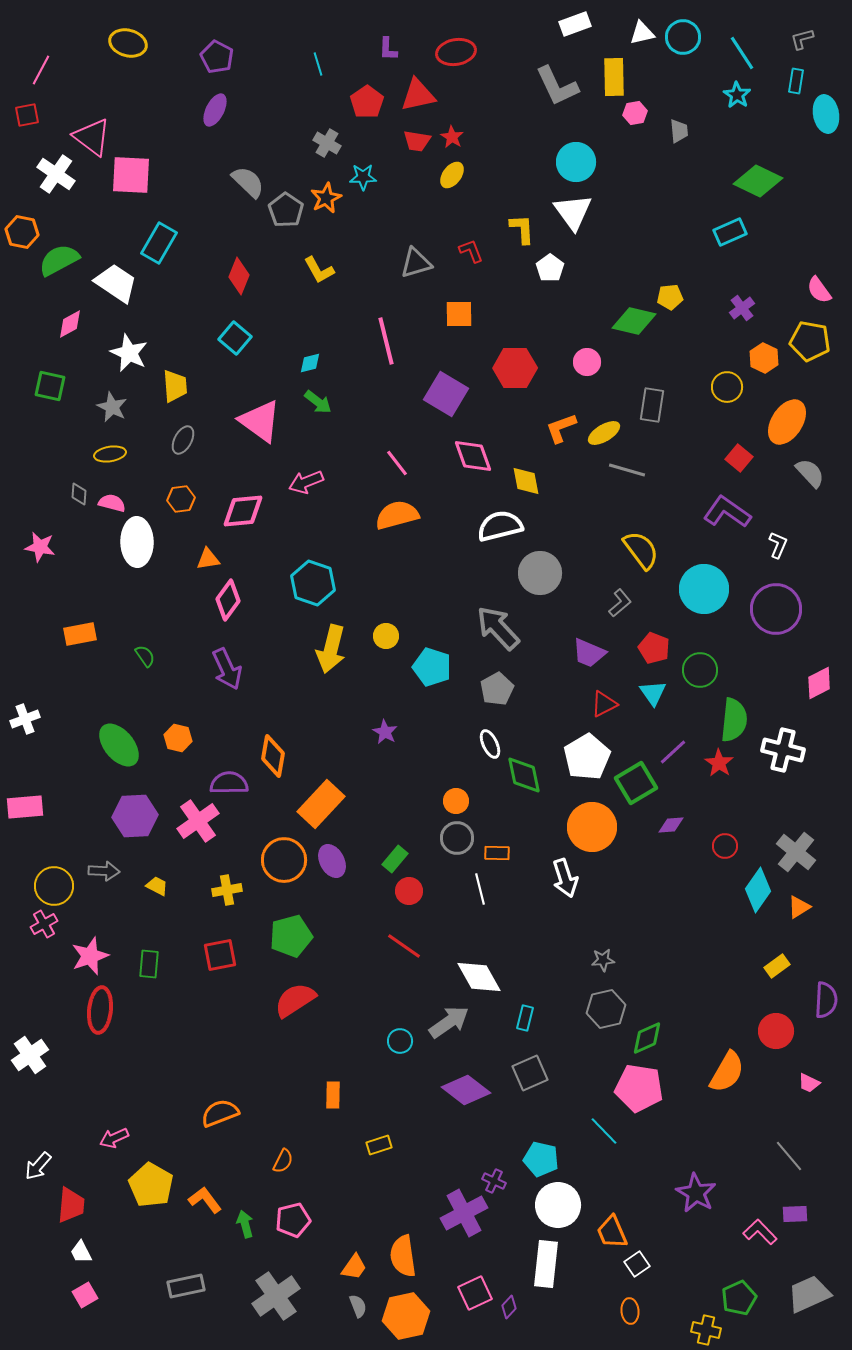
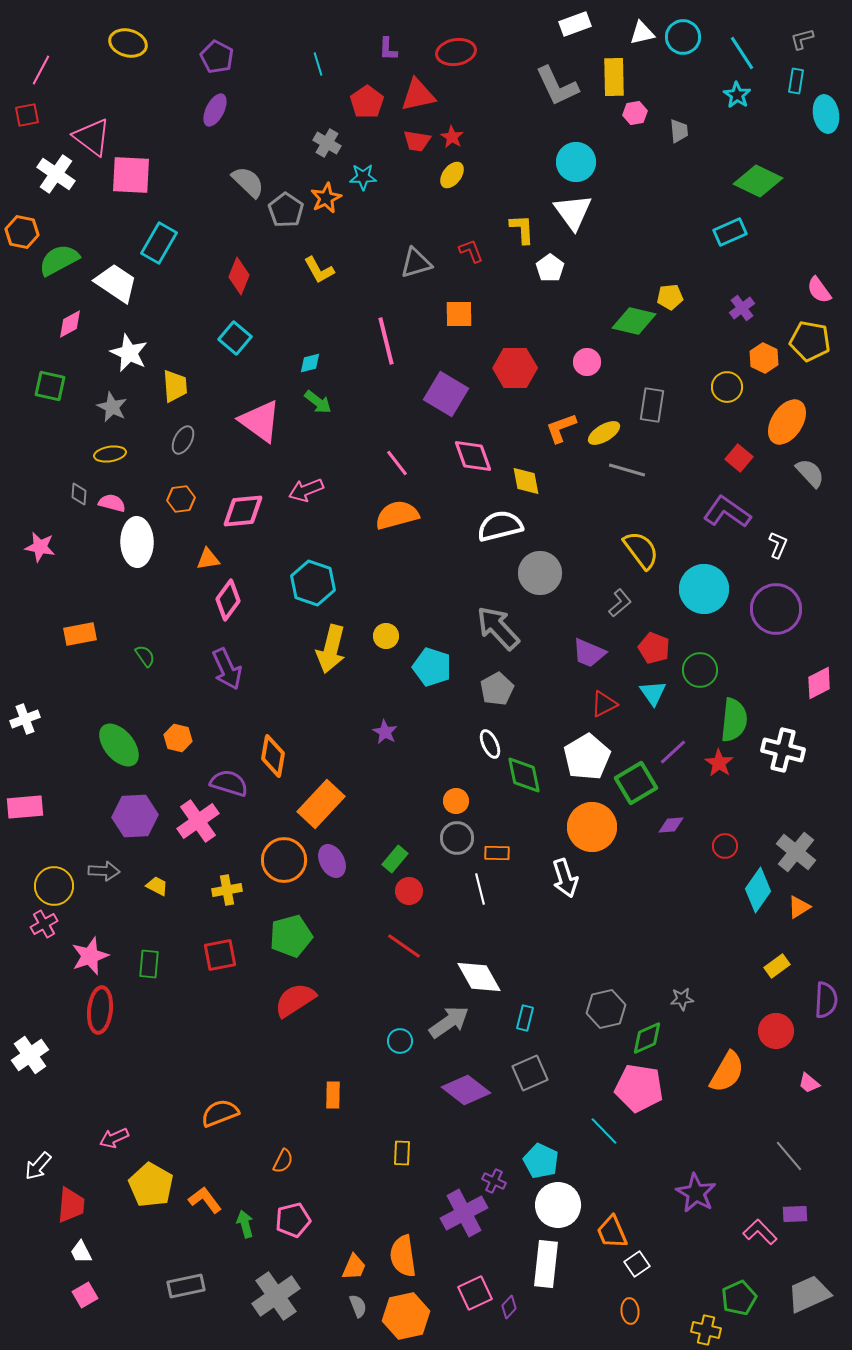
pink arrow at (306, 482): moved 8 px down
purple semicircle at (229, 783): rotated 18 degrees clockwise
gray star at (603, 960): moved 79 px right, 39 px down
pink trapezoid at (809, 1083): rotated 15 degrees clockwise
yellow rectangle at (379, 1145): moved 23 px right, 8 px down; rotated 70 degrees counterclockwise
cyan pentagon at (541, 1159): moved 2 px down; rotated 12 degrees clockwise
orange trapezoid at (354, 1267): rotated 12 degrees counterclockwise
